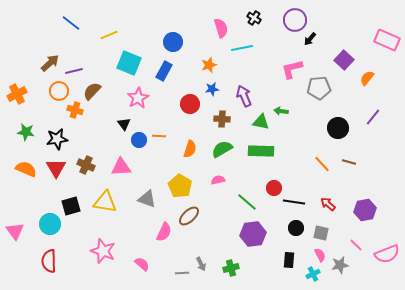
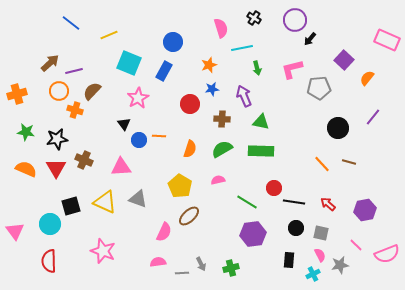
orange cross at (17, 94): rotated 12 degrees clockwise
green arrow at (281, 111): moved 24 px left, 43 px up; rotated 112 degrees counterclockwise
brown cross at (86, 165): moved 2 px left, 5 px up
gray triangle at (147, 199): moved 9 px left
yellow triangle at (105, 202): rotated 15 degrees clockwise
green line at (247, 202): rotated 10 degrees counterclockwise
pink semicircle at (142, 264): moved 16 px right, 2 px up; rotated 49 degrees counterclockwise
